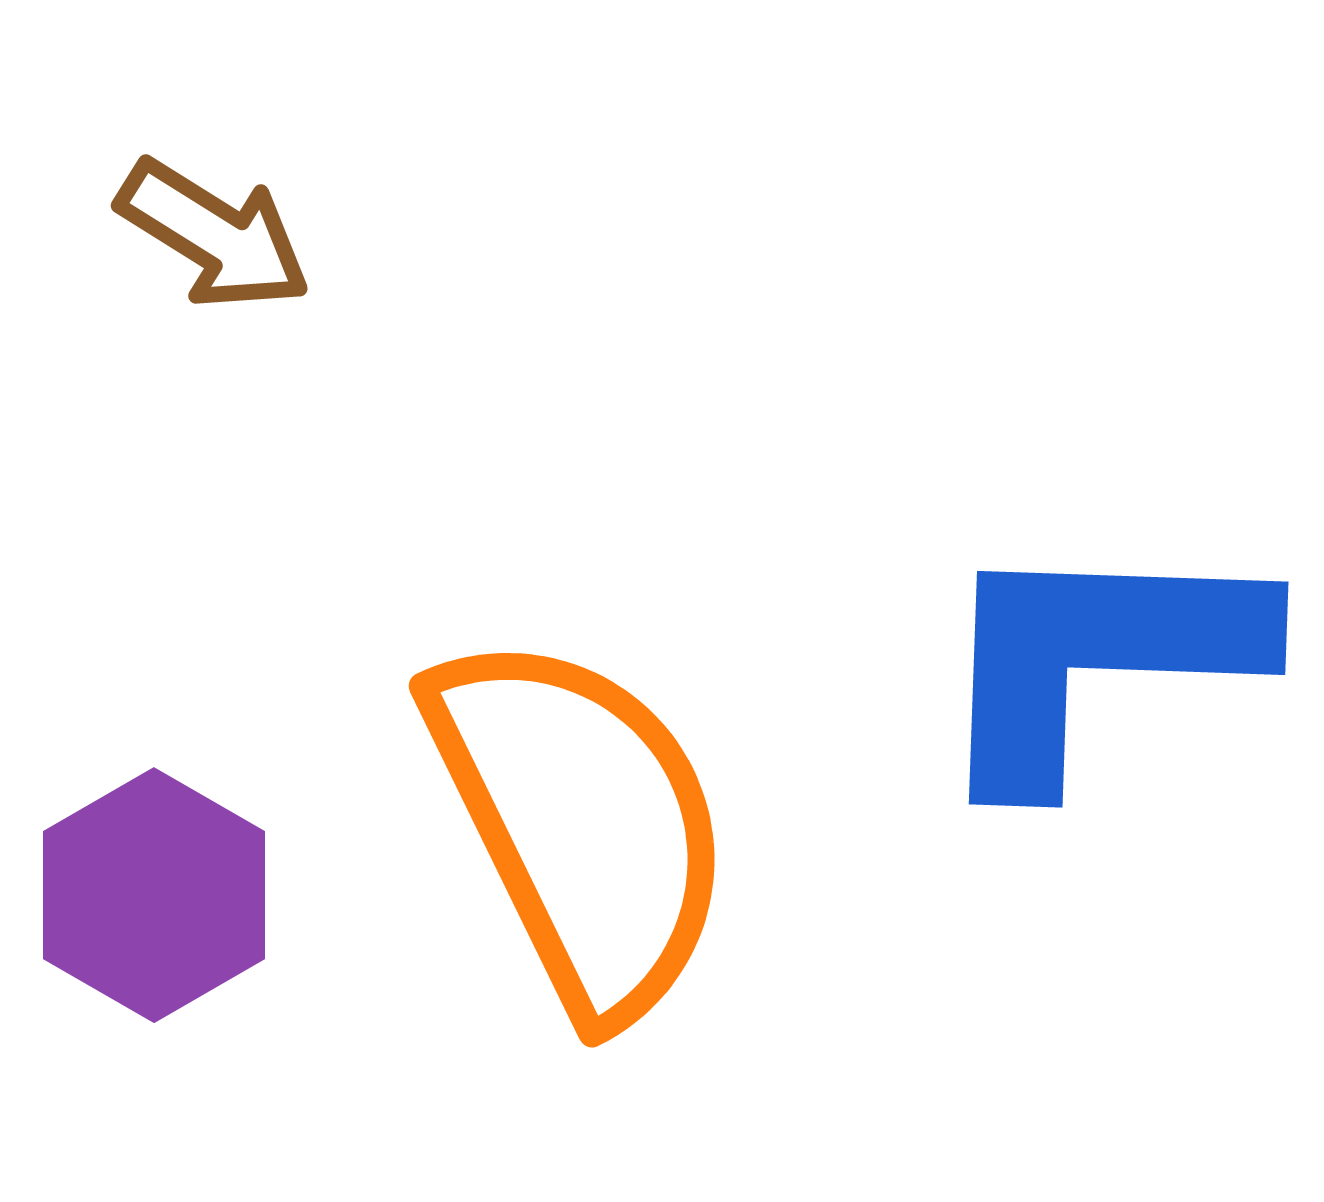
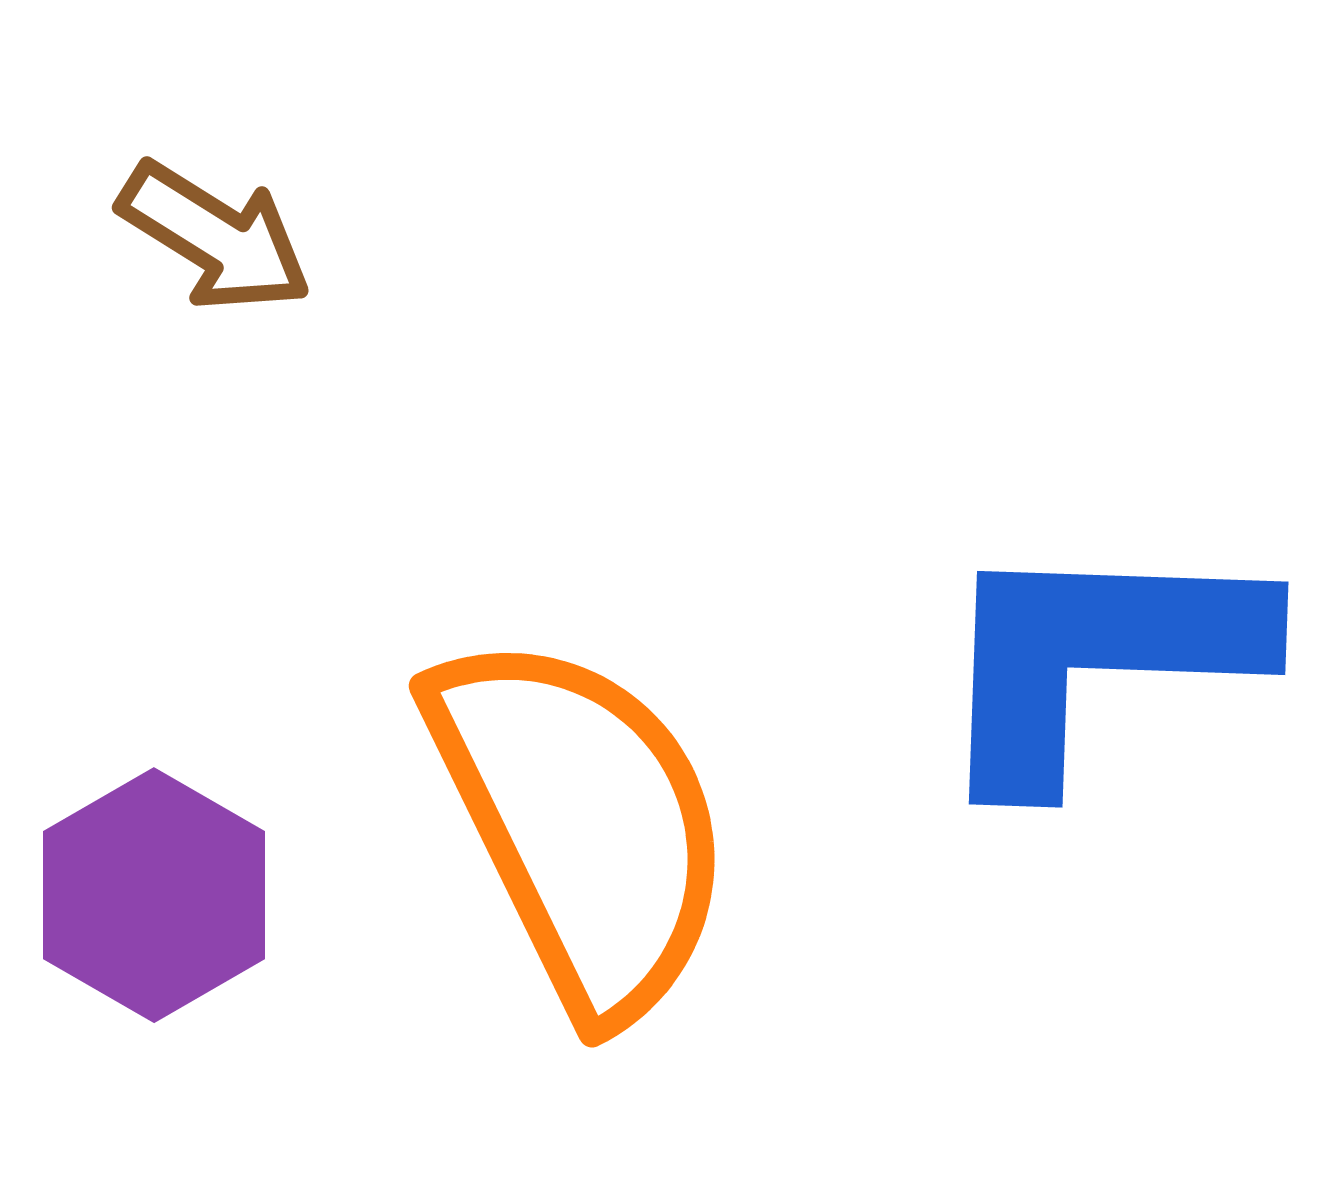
brown arrow: moved 1 px right, 2 px down
